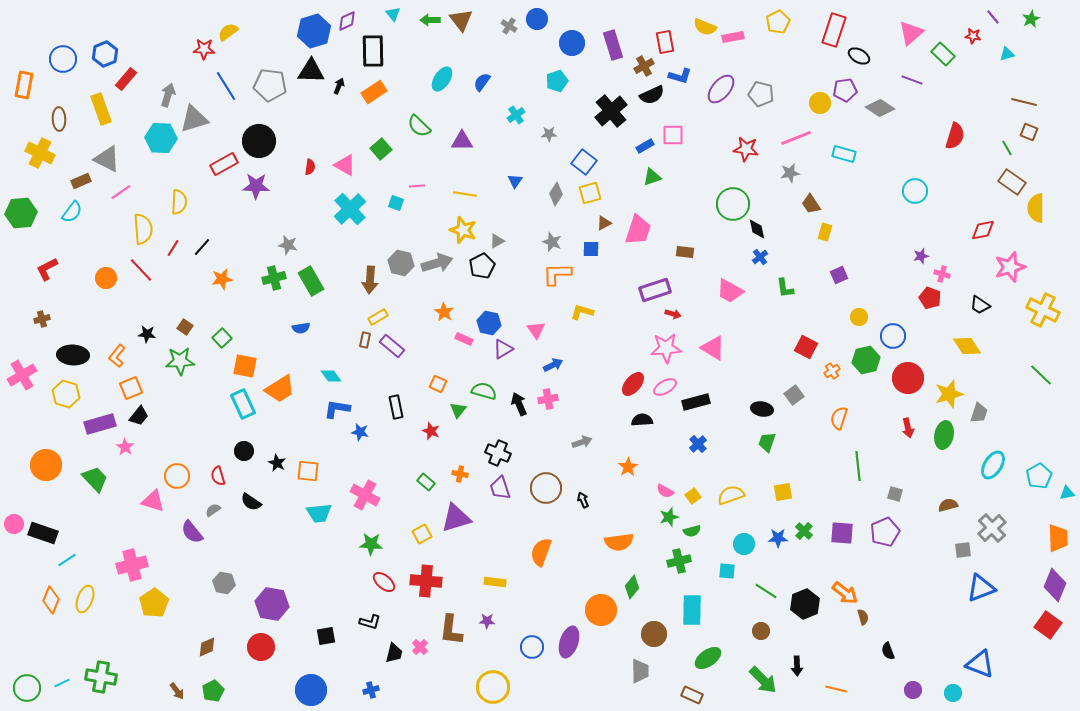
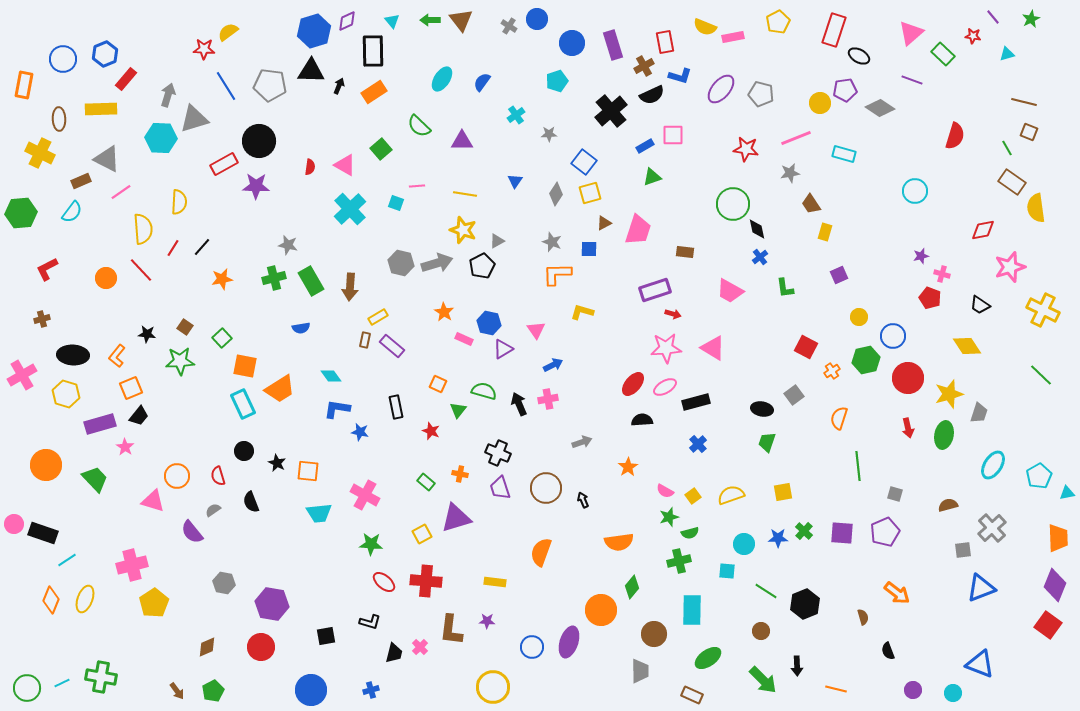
cyan triangle at (393, 14): moved 1 px left, 7 px down
yellow rectangle at (101, 109): rotated 72 degrees counterclockwise
yellow semicircle at (1036, 208): rotated 8 degrees counterclockwise
blue square at (591, 249): moved 2 px left
brown arrow at (370, 280): moved 20 px left, 7 px down
black semicircle at (251, 502): rotated 35 degrees clockwise
green semicircle at (692, 531): moved 2 px left, 2 px down
orange arrow at (845, 593): moved 52 px right
